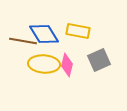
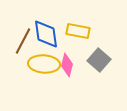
blue diamond: moved 2 px right; rotated 24 degrees clockwise
brown line: rotated 72 degrees counterclockwise
gray square: rotated 25 degrees counterclockwise
